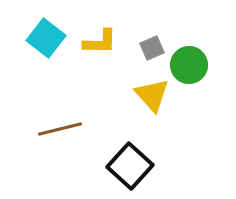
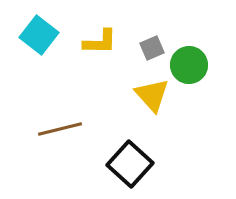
cyan square: moved 7 px left, 3 px up
black square: moved 2 px up
